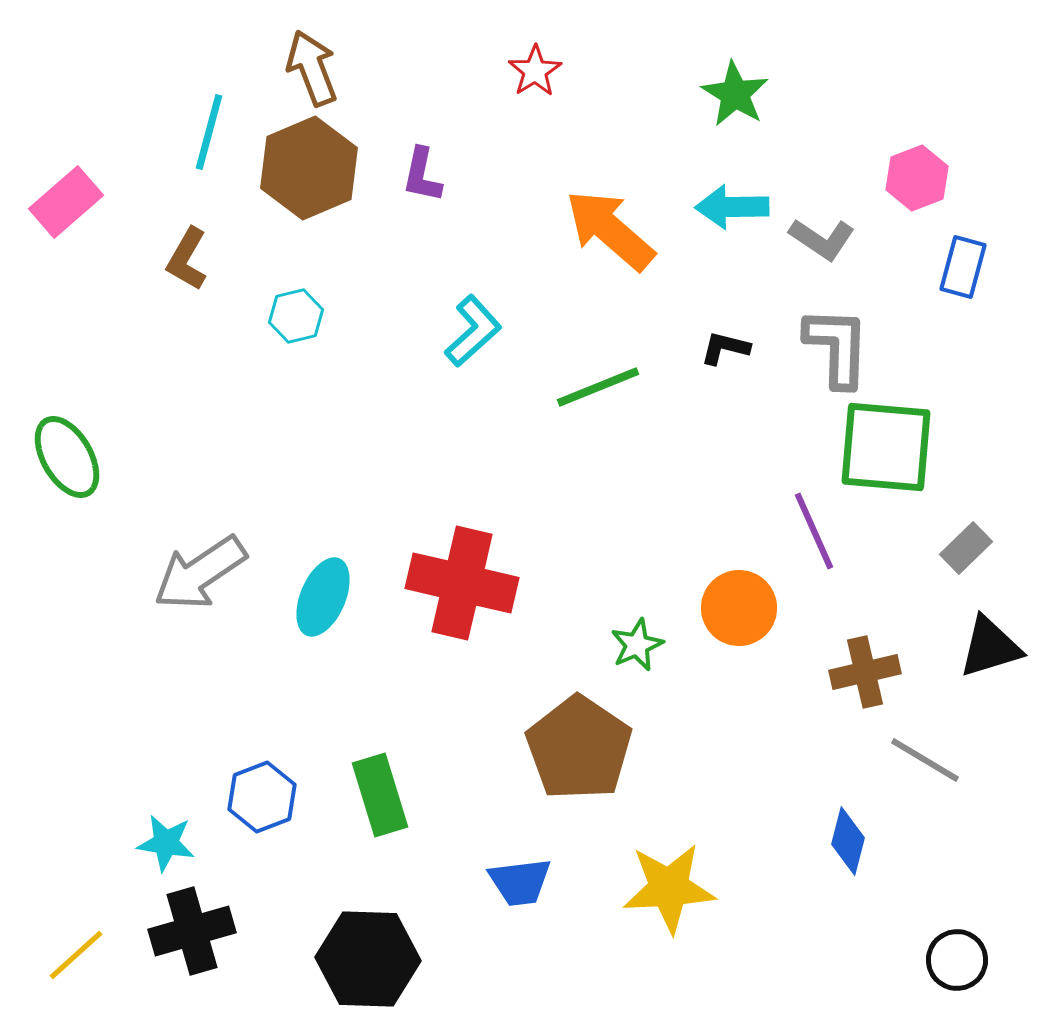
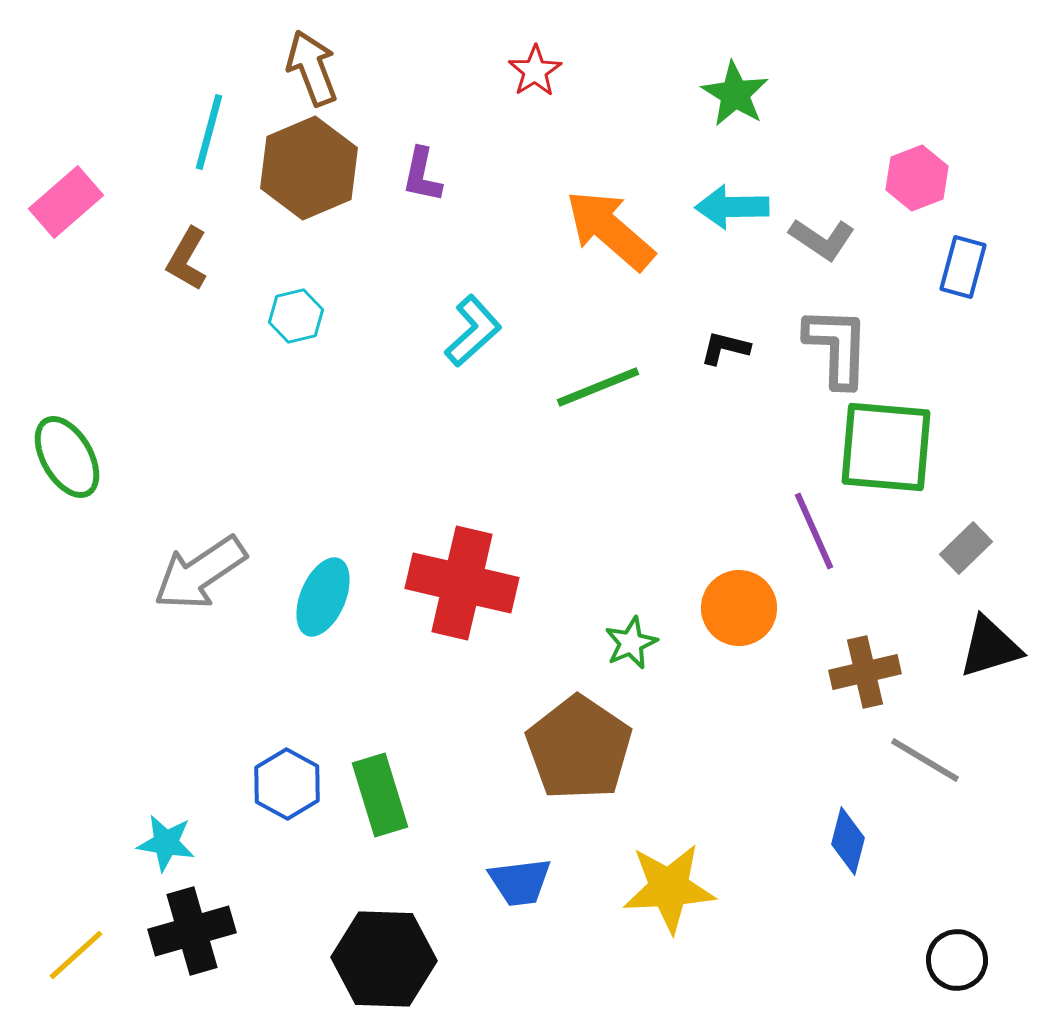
green star at (637, 645): moved 6 px left, 2 px up
blue hexagon at (262, 797): moved 25 px right, 13 px up; rotated 10 degrees counterclockwise
black hexagon at (368, 959): moved 16 px right
